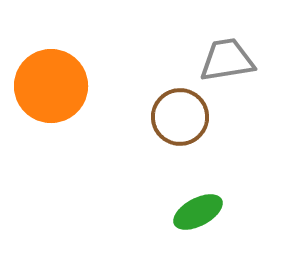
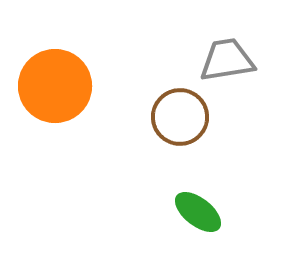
orange circle: moved 4 px right
green ellipse: rotated 66 degrees clockwise
